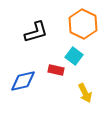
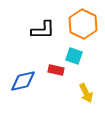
black L-shape: moved 7 px right, 2 px up; rotated 15 degrees clockwise
cyan square: rotated 18 degrees counterclockwise
yellow arrow: moved 1 px right
